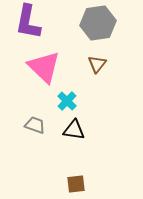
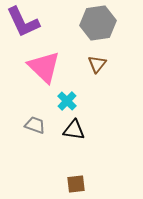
purple L-shape: moved 5 px left; rotated 36 degrees counterclockwise
